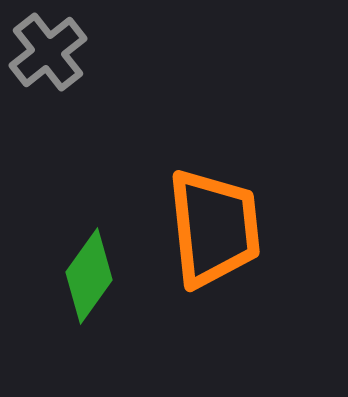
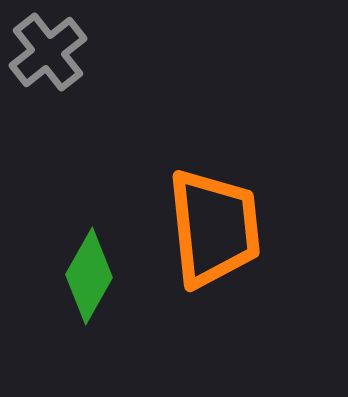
green diamond: rotated 6 degrees counterclockwise
